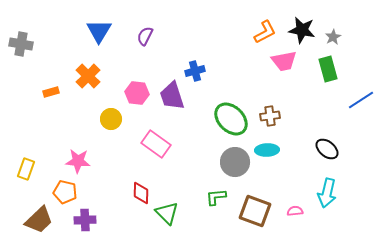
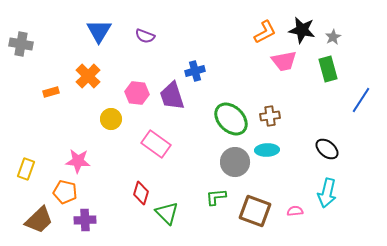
purple semicircle: rotated 96 degrees counterclockwise
blue line: rotated 24 degrees counterclockwise
red diamond: rotated 15 degrees clockwise
